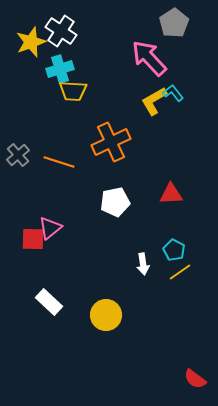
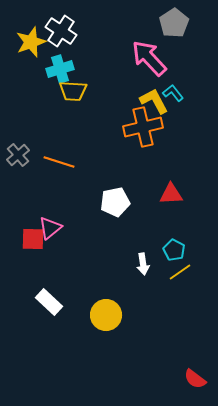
yellow L-shape: rotated 92 degrees clockwise
orange cross: moved 32 px right, 15 px up; rotated 12 degrees clockwise
